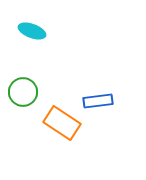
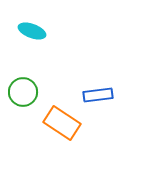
blue rectangle: moved 6 px up
